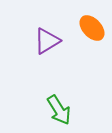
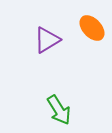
purple triangle: moved 1 px up
